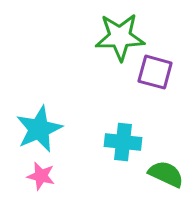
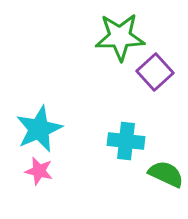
purple square: rotated 33 degrees clockwise
cyan cross: moved 3 px right, 1 px up
pink star: moved 2 px left, 5 px up
